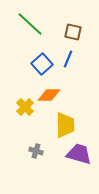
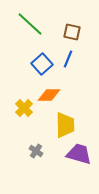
brown square: moved 1 px left
yellow cross: moved 1 px left, 1 px down
gray cross: rotated 16 degrees clockwise
